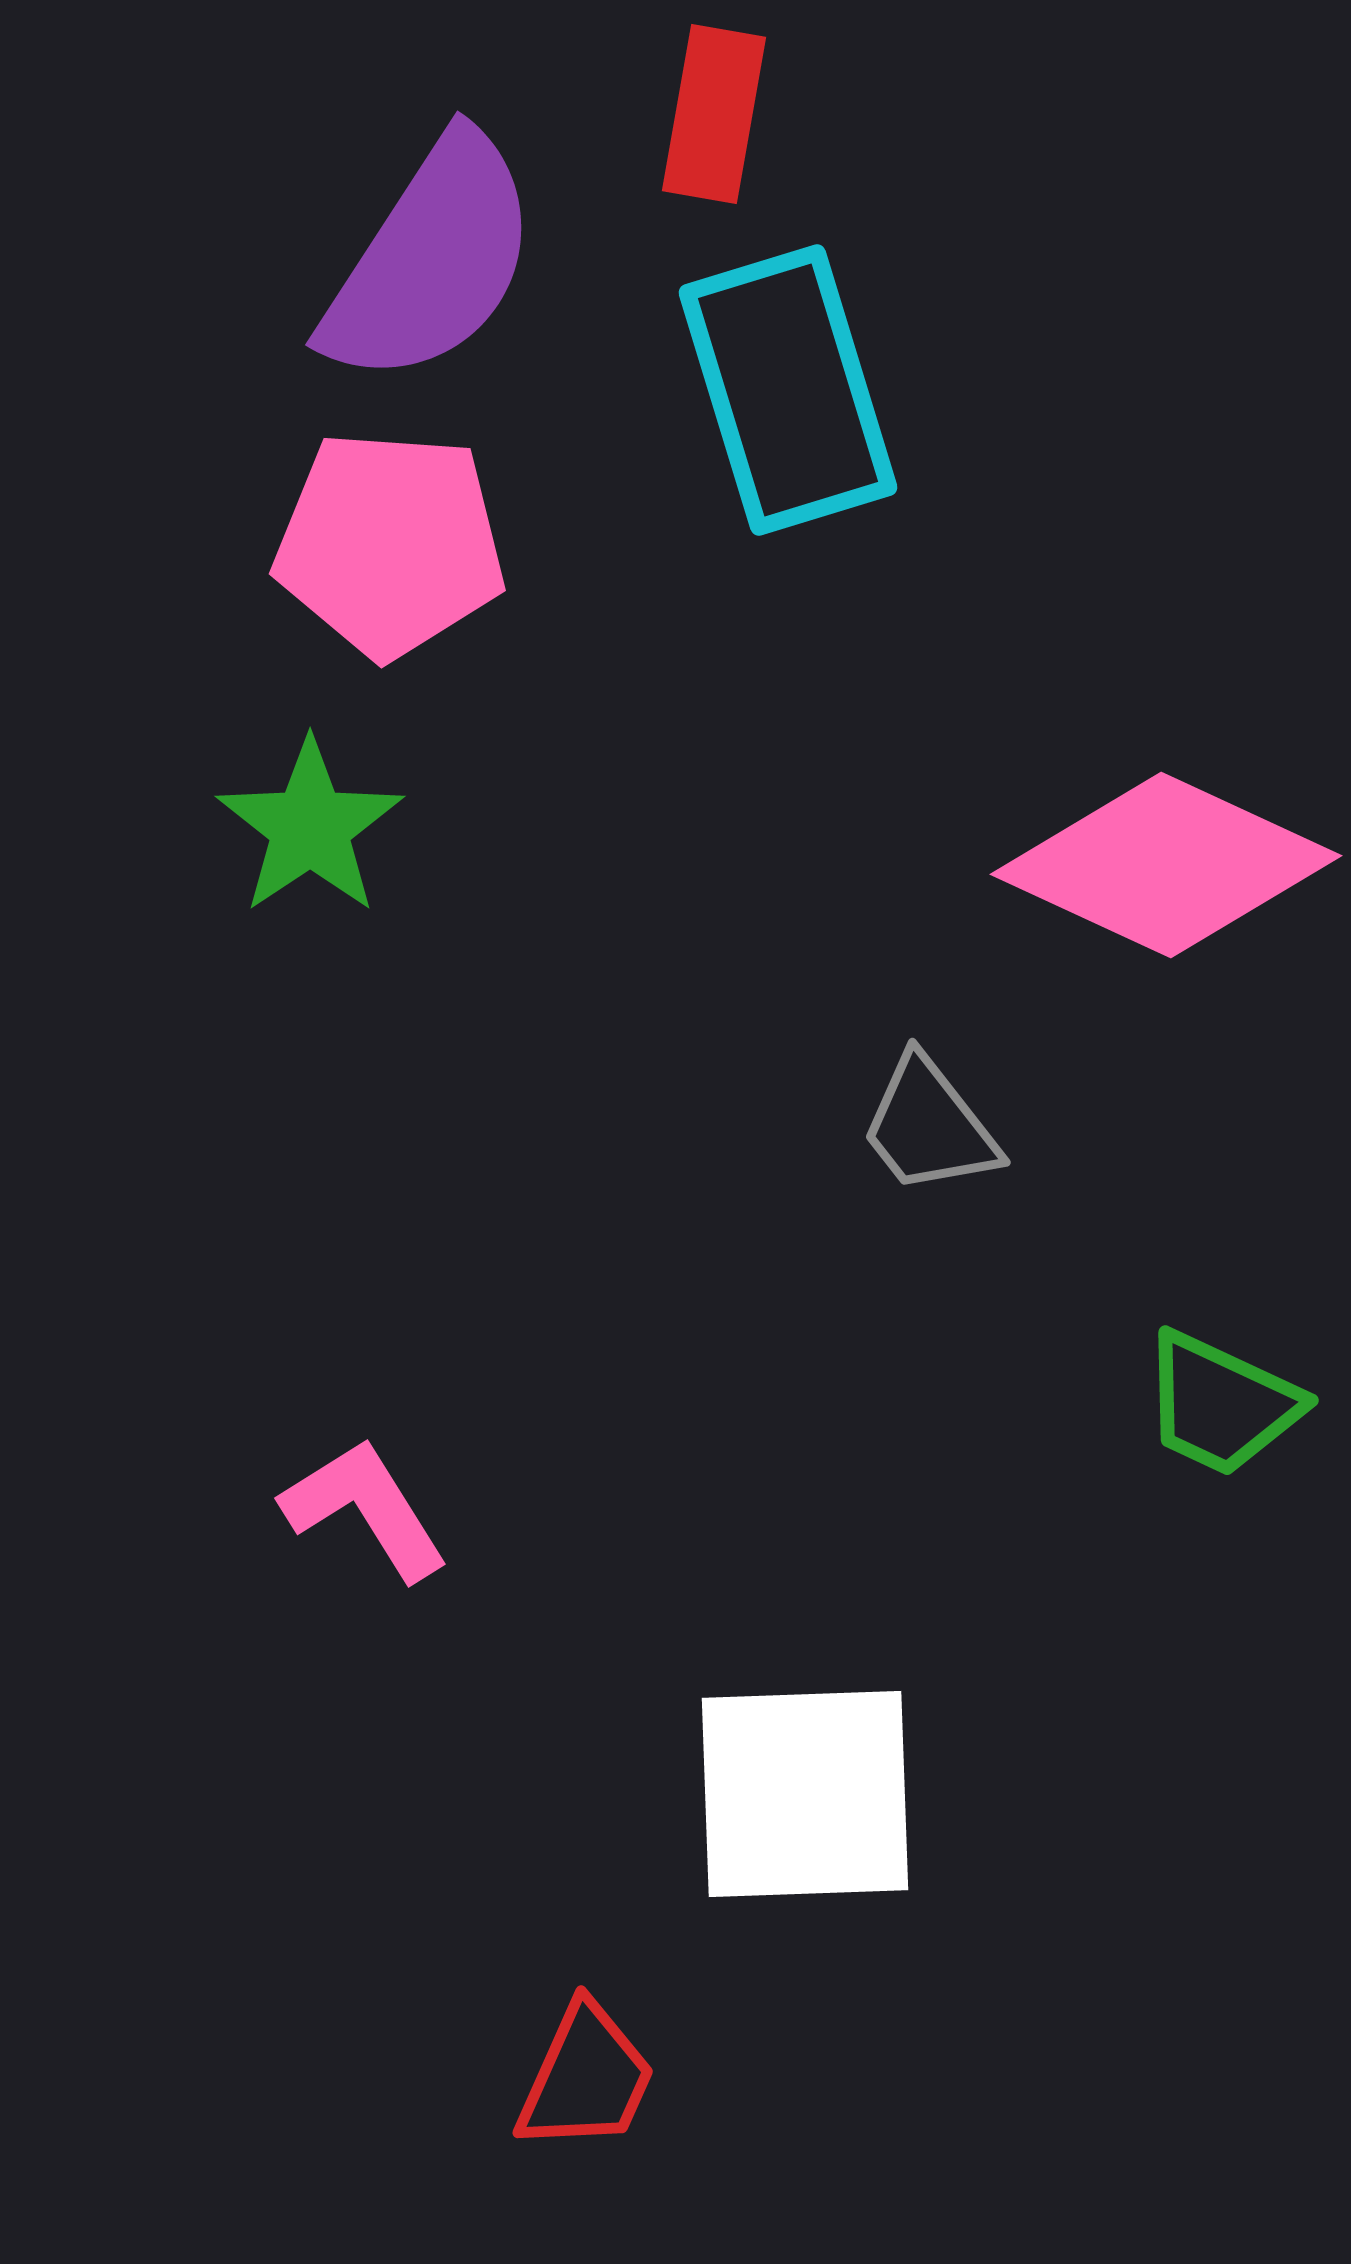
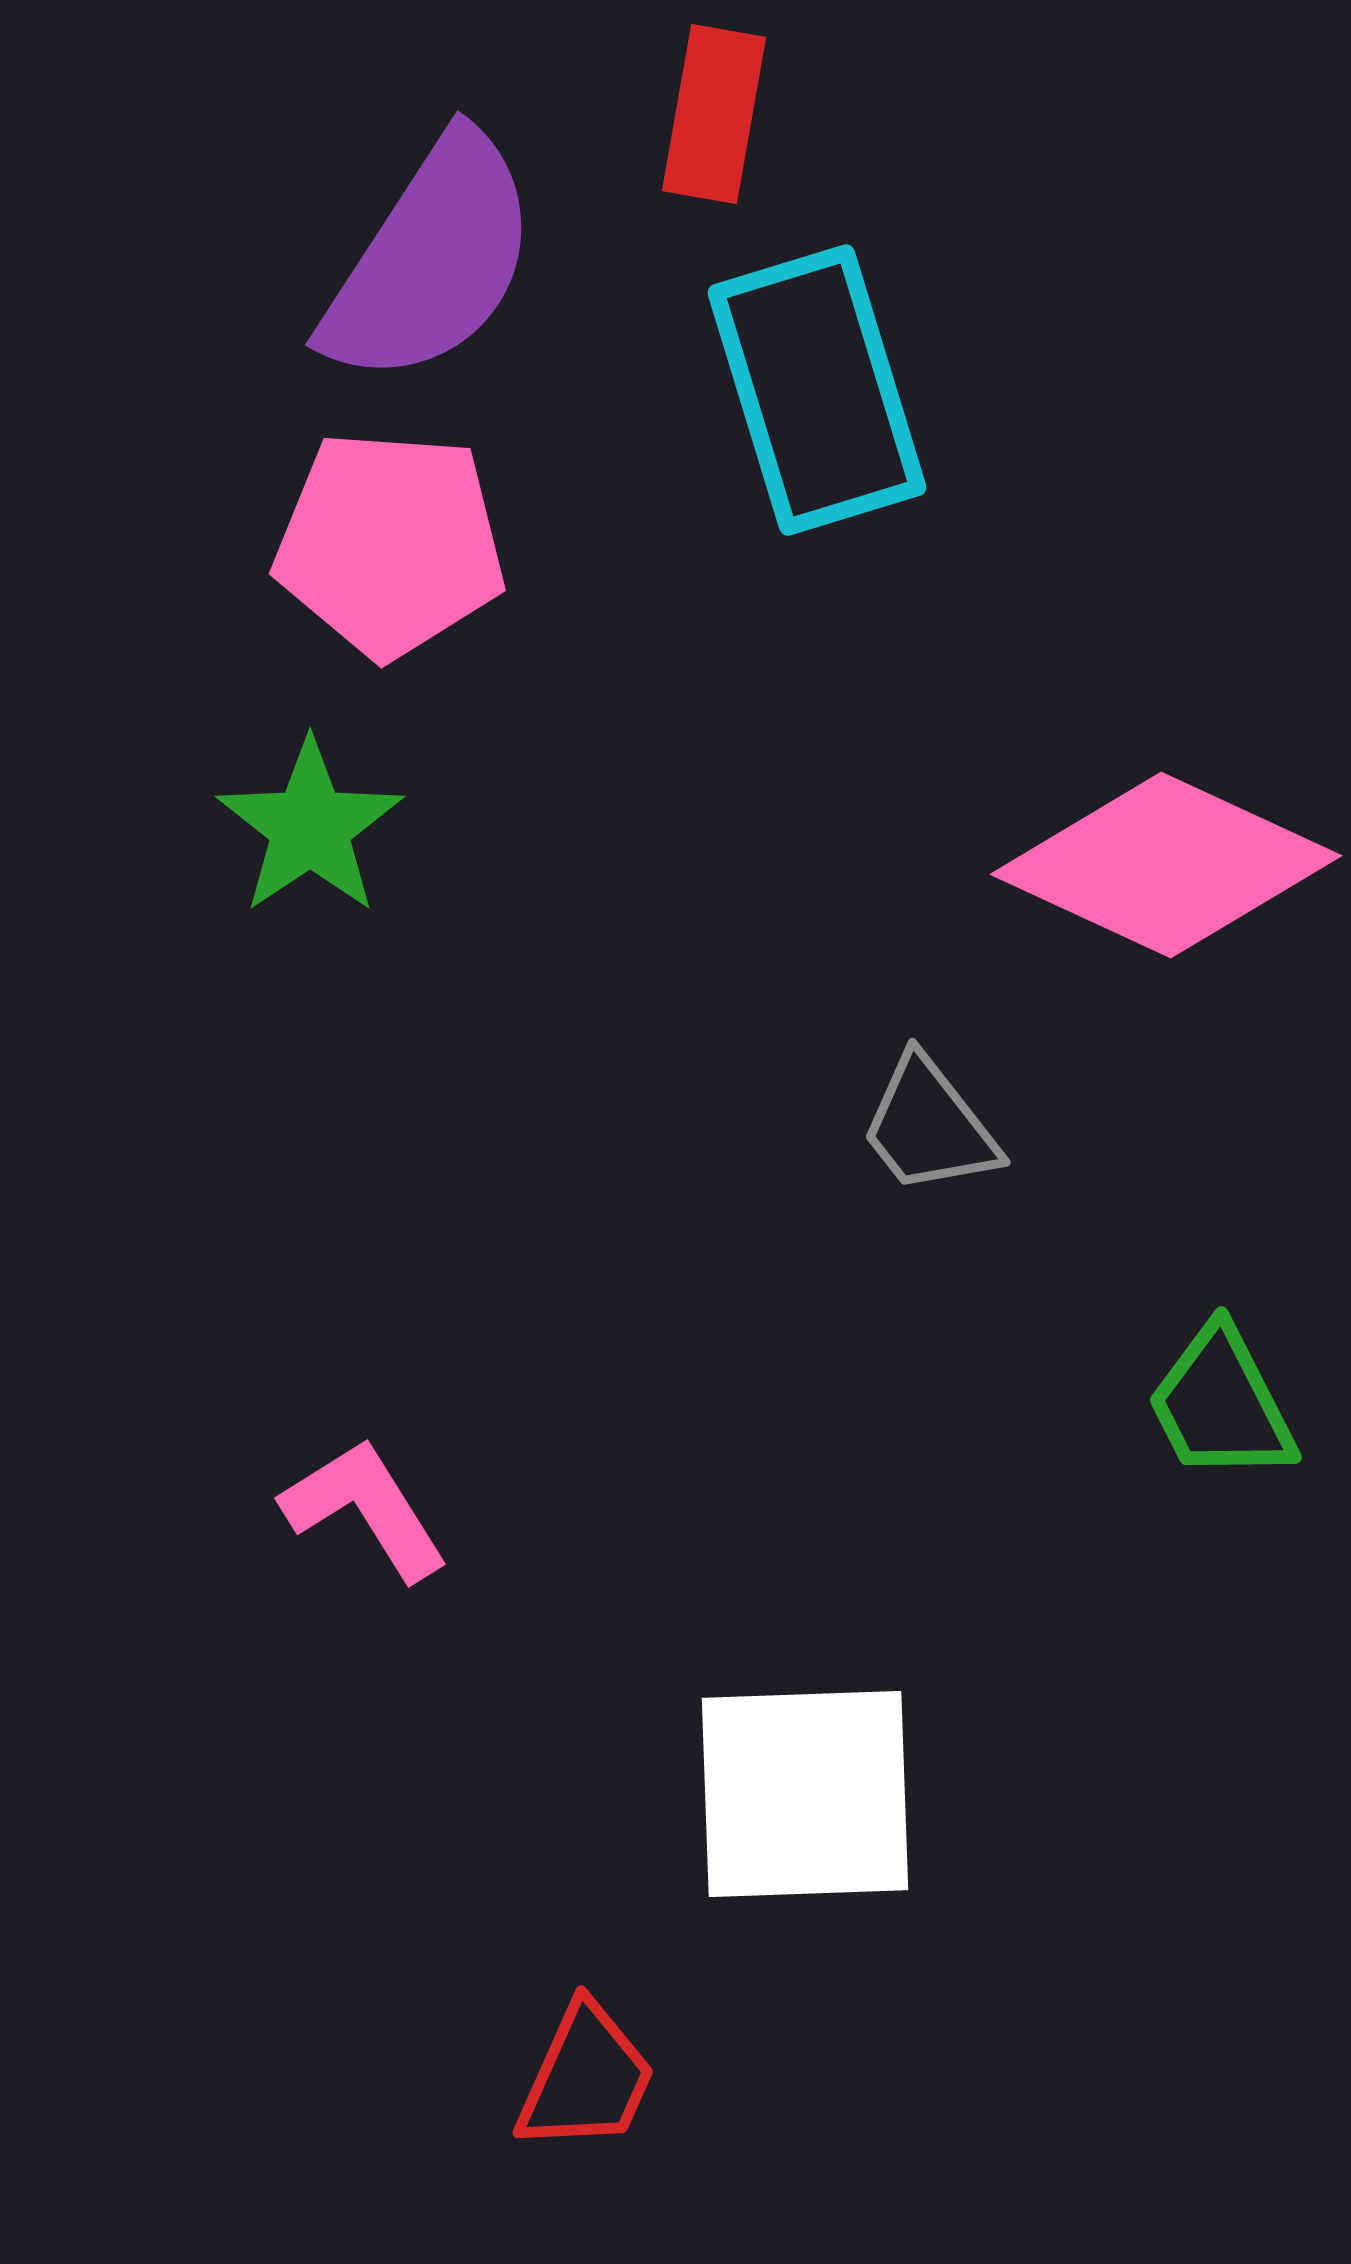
cyan rectangle: moved 29 px right
green trapezoid: rotated 38 degrees clockwise
